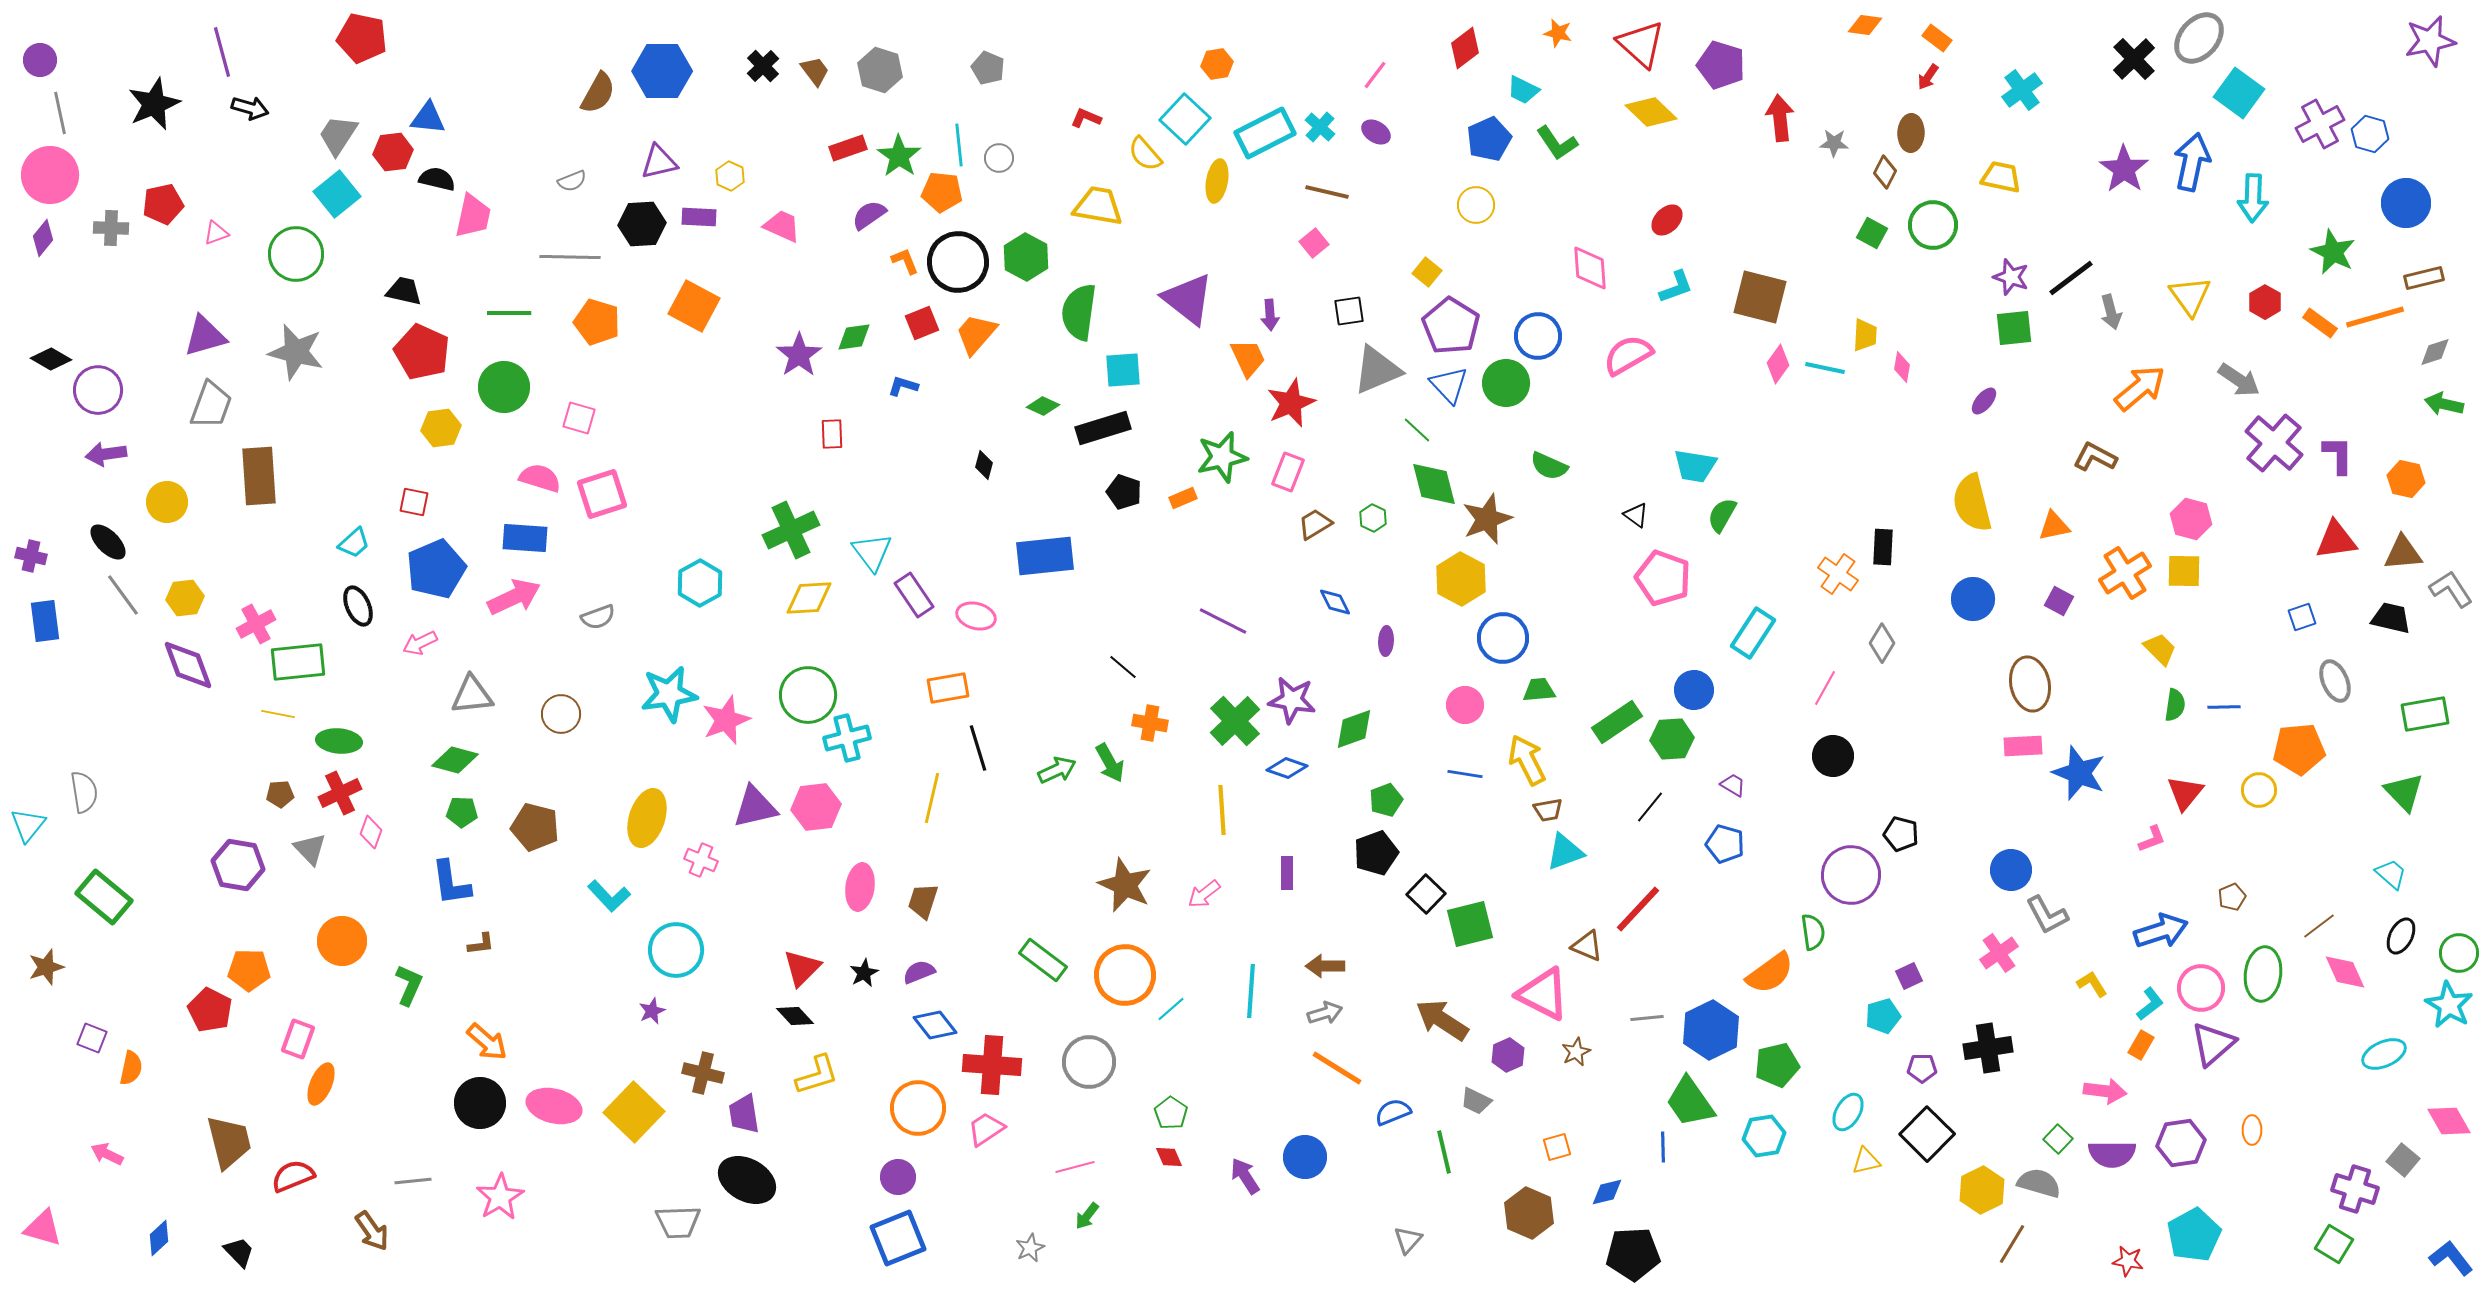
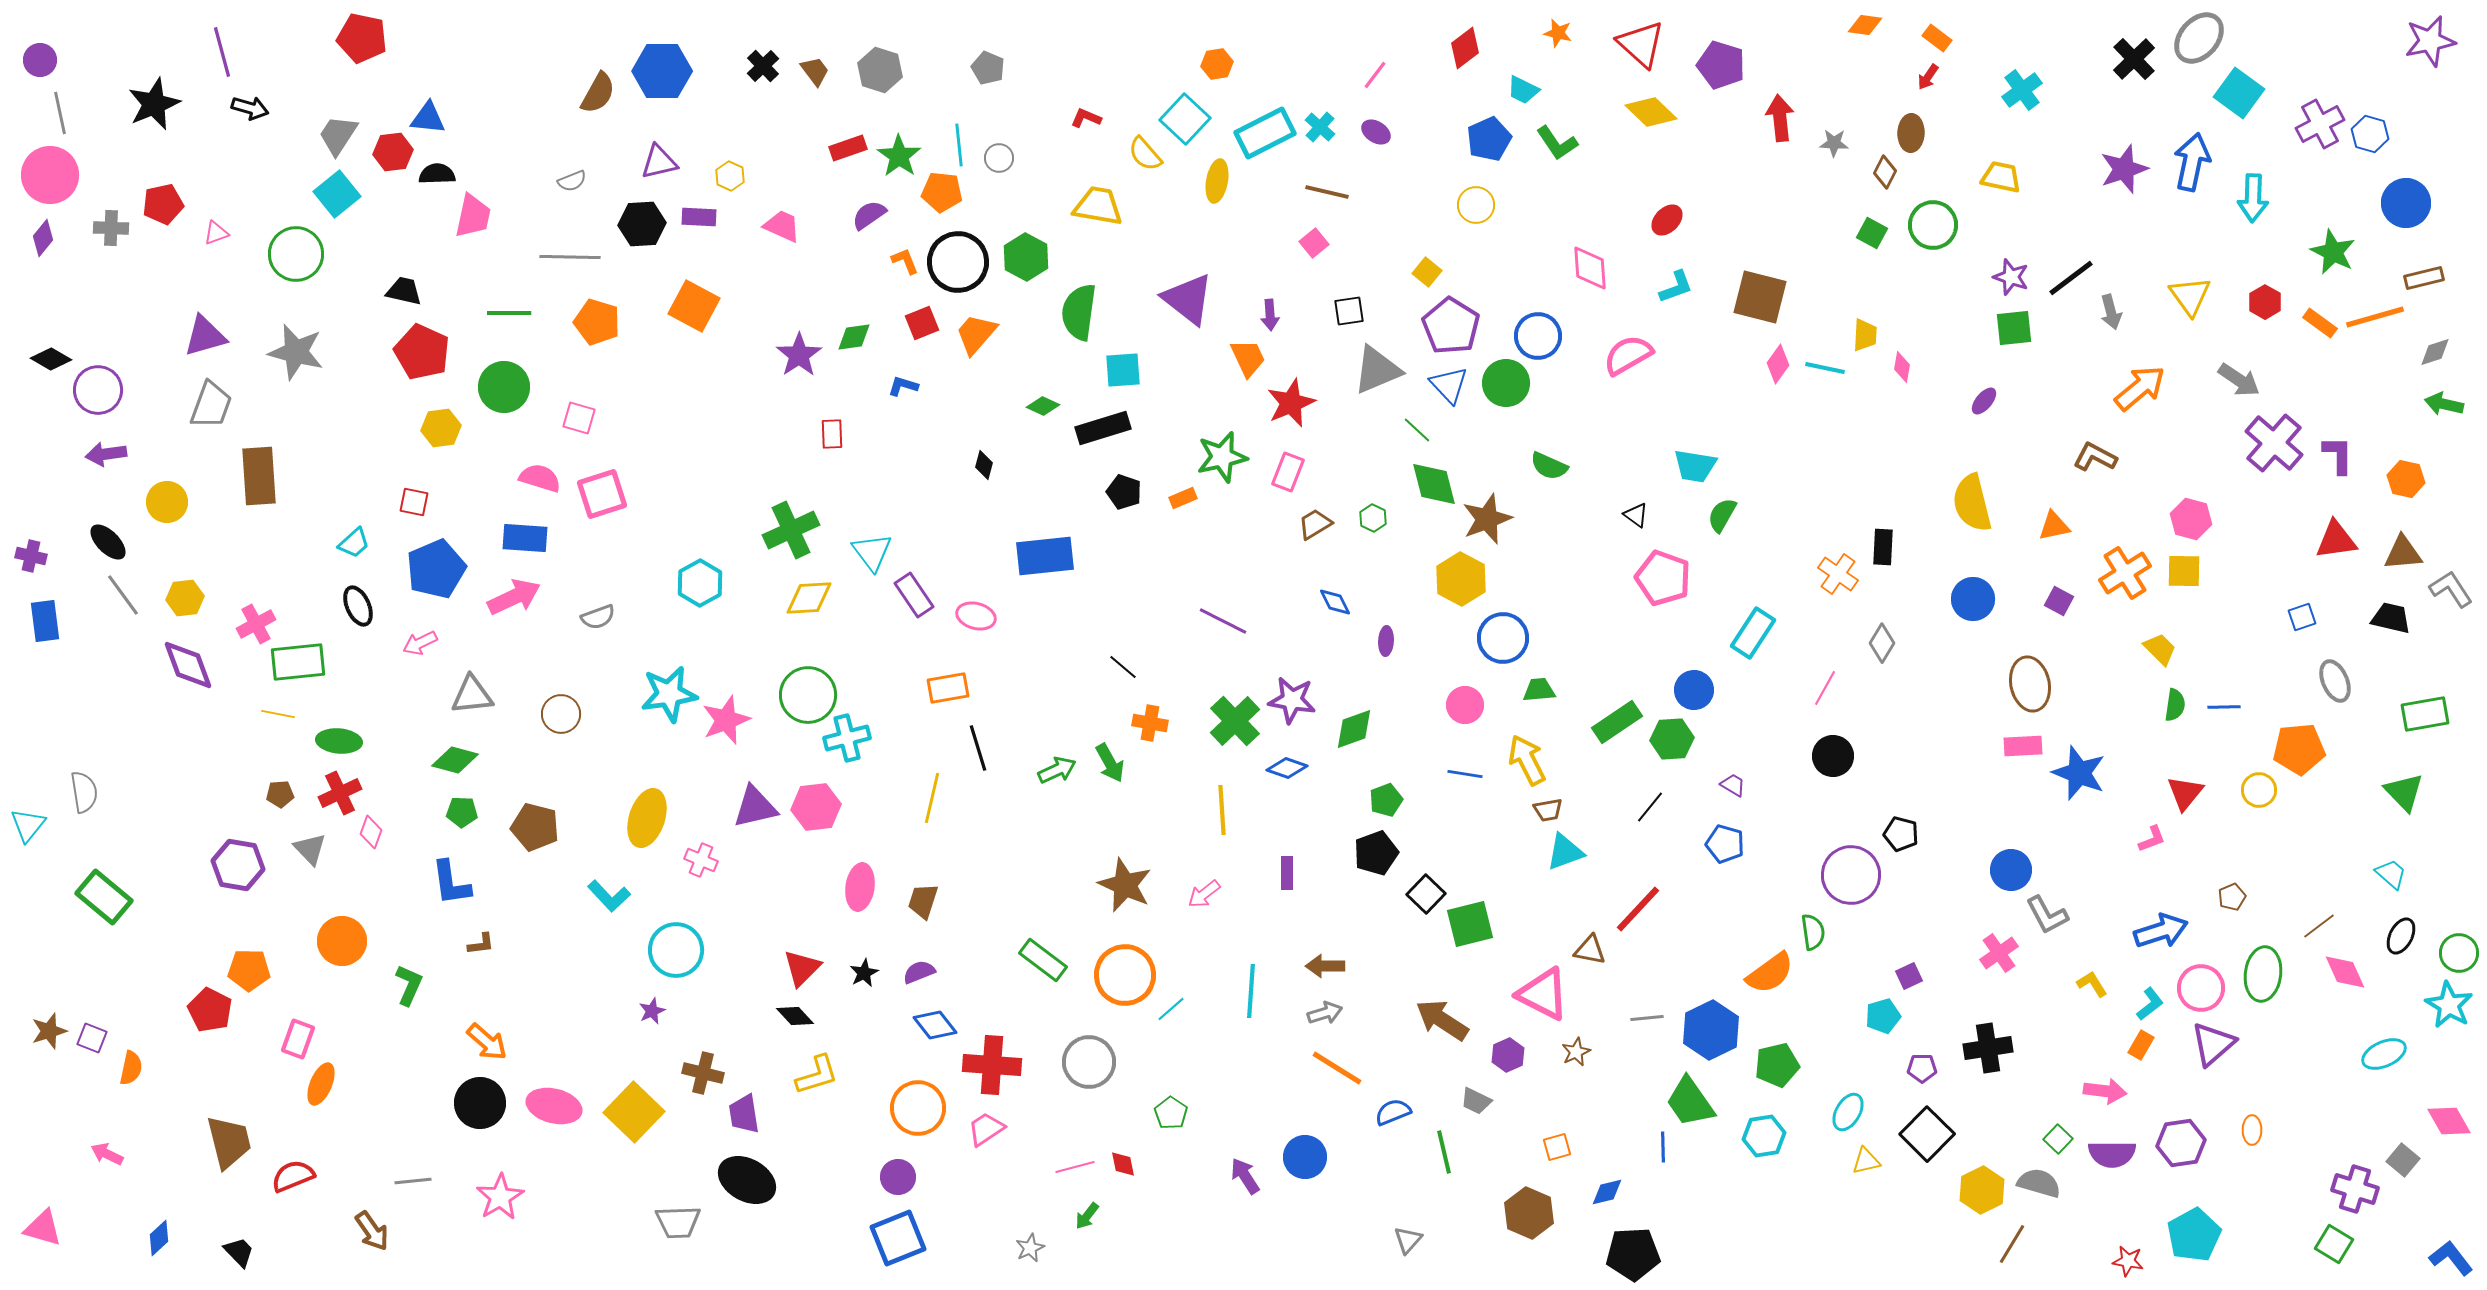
purple star at (2124, 169): rotated 18 degrees clockwise
black semicircle at (437, 179): moved 5 px up; rotated 15 degrees counterclockwise
brown triangle at (1587, 946): moved 3 px right, 4 px down; rotated 12 degrees counterclockwise
brown star at (46, 967): moved 3 px right, 64 px down
red diamond at (1169, 1157): moved 46 px left, 7 px down; rotated 12 degrees clockwise
